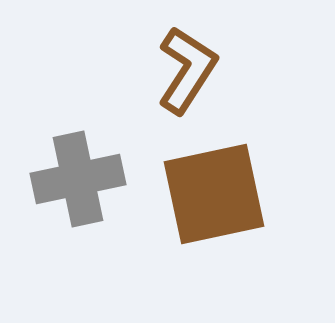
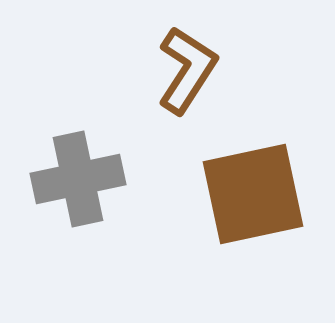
brown square: moved 39 px right
